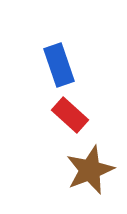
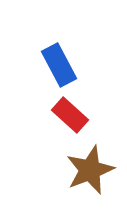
blue rectangle: rotated 9 degrees counterclockwise
